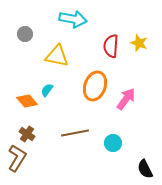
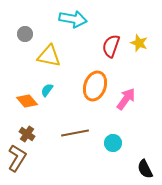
red semicircle: rotated 15 degrees clockwise
yellow triangle: moved 8 px left
